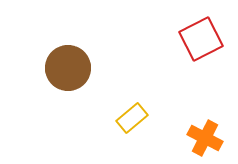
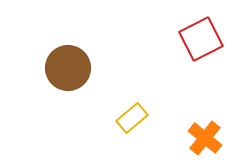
orange cross: rotated 12 degrees clockwise
